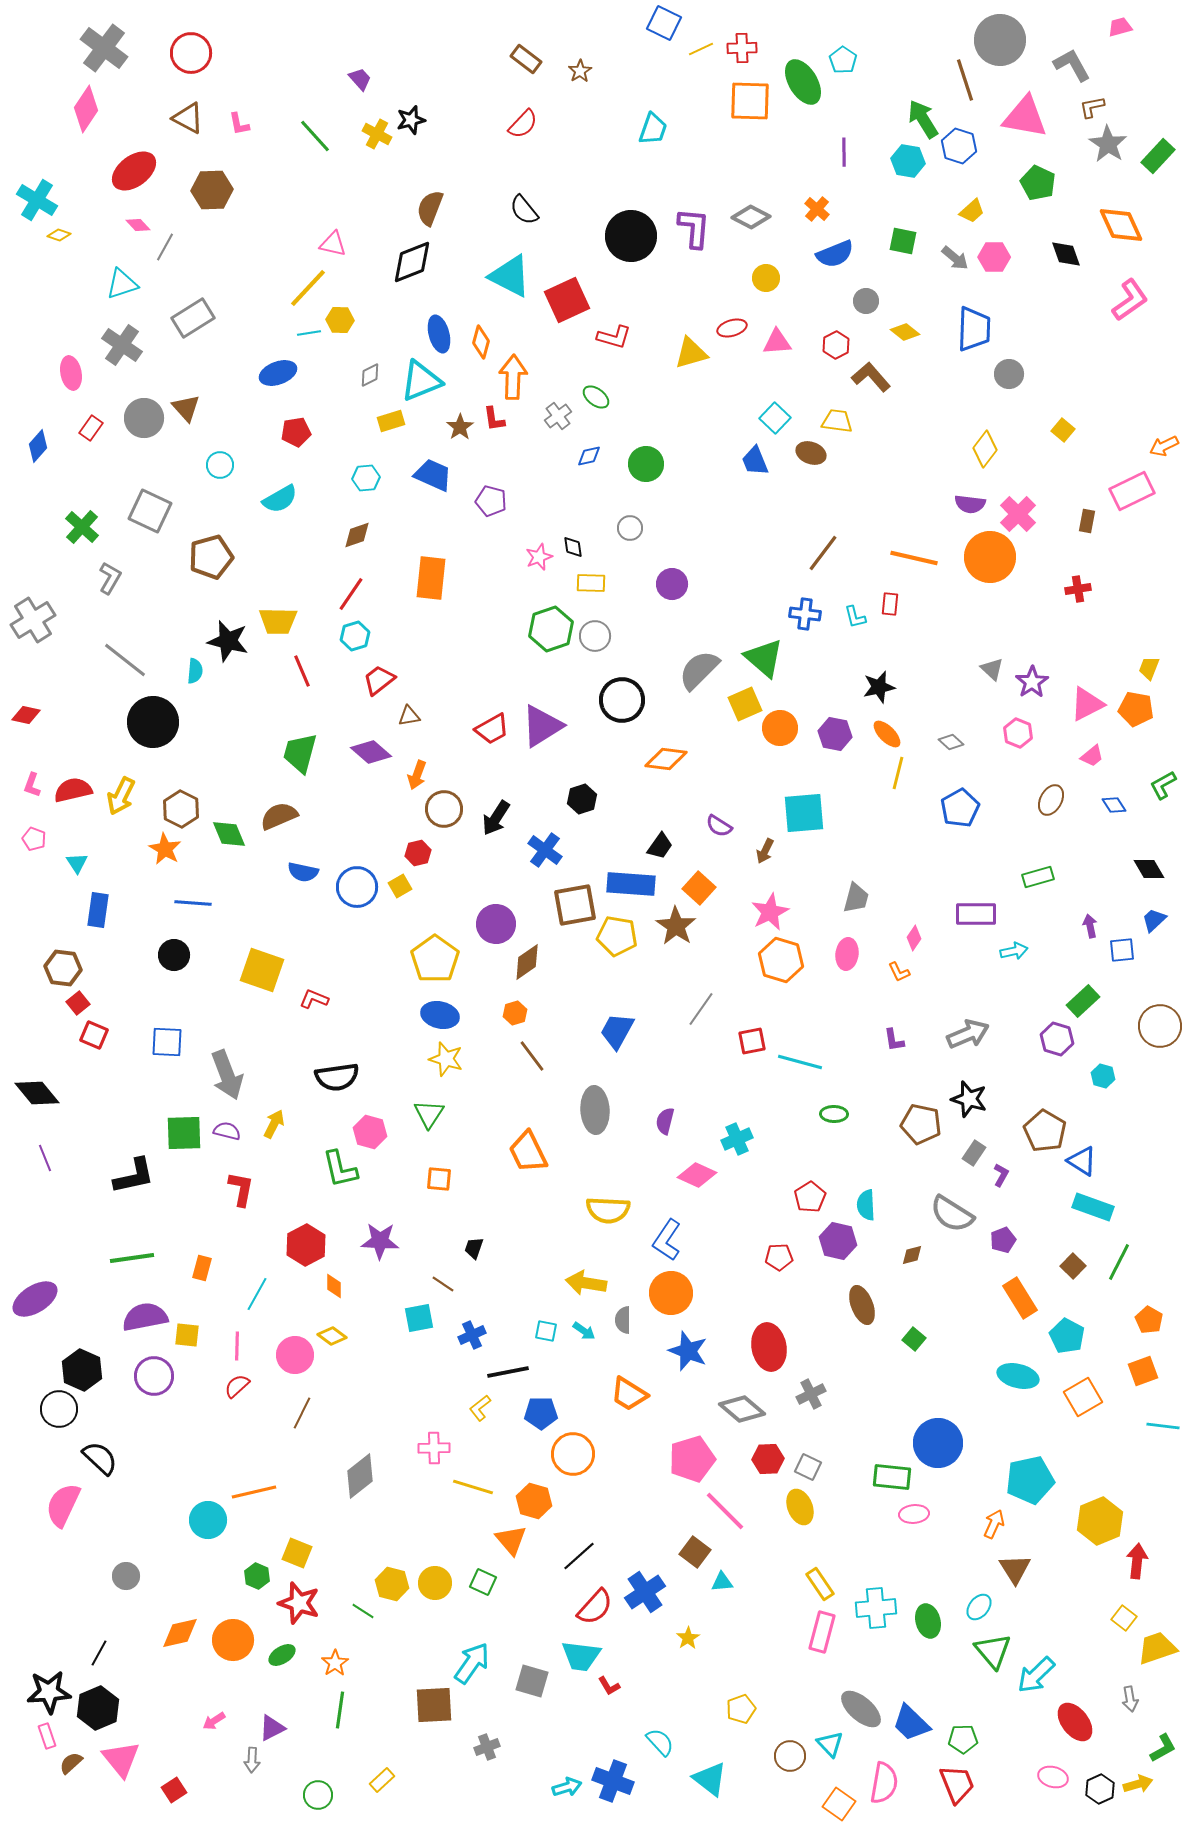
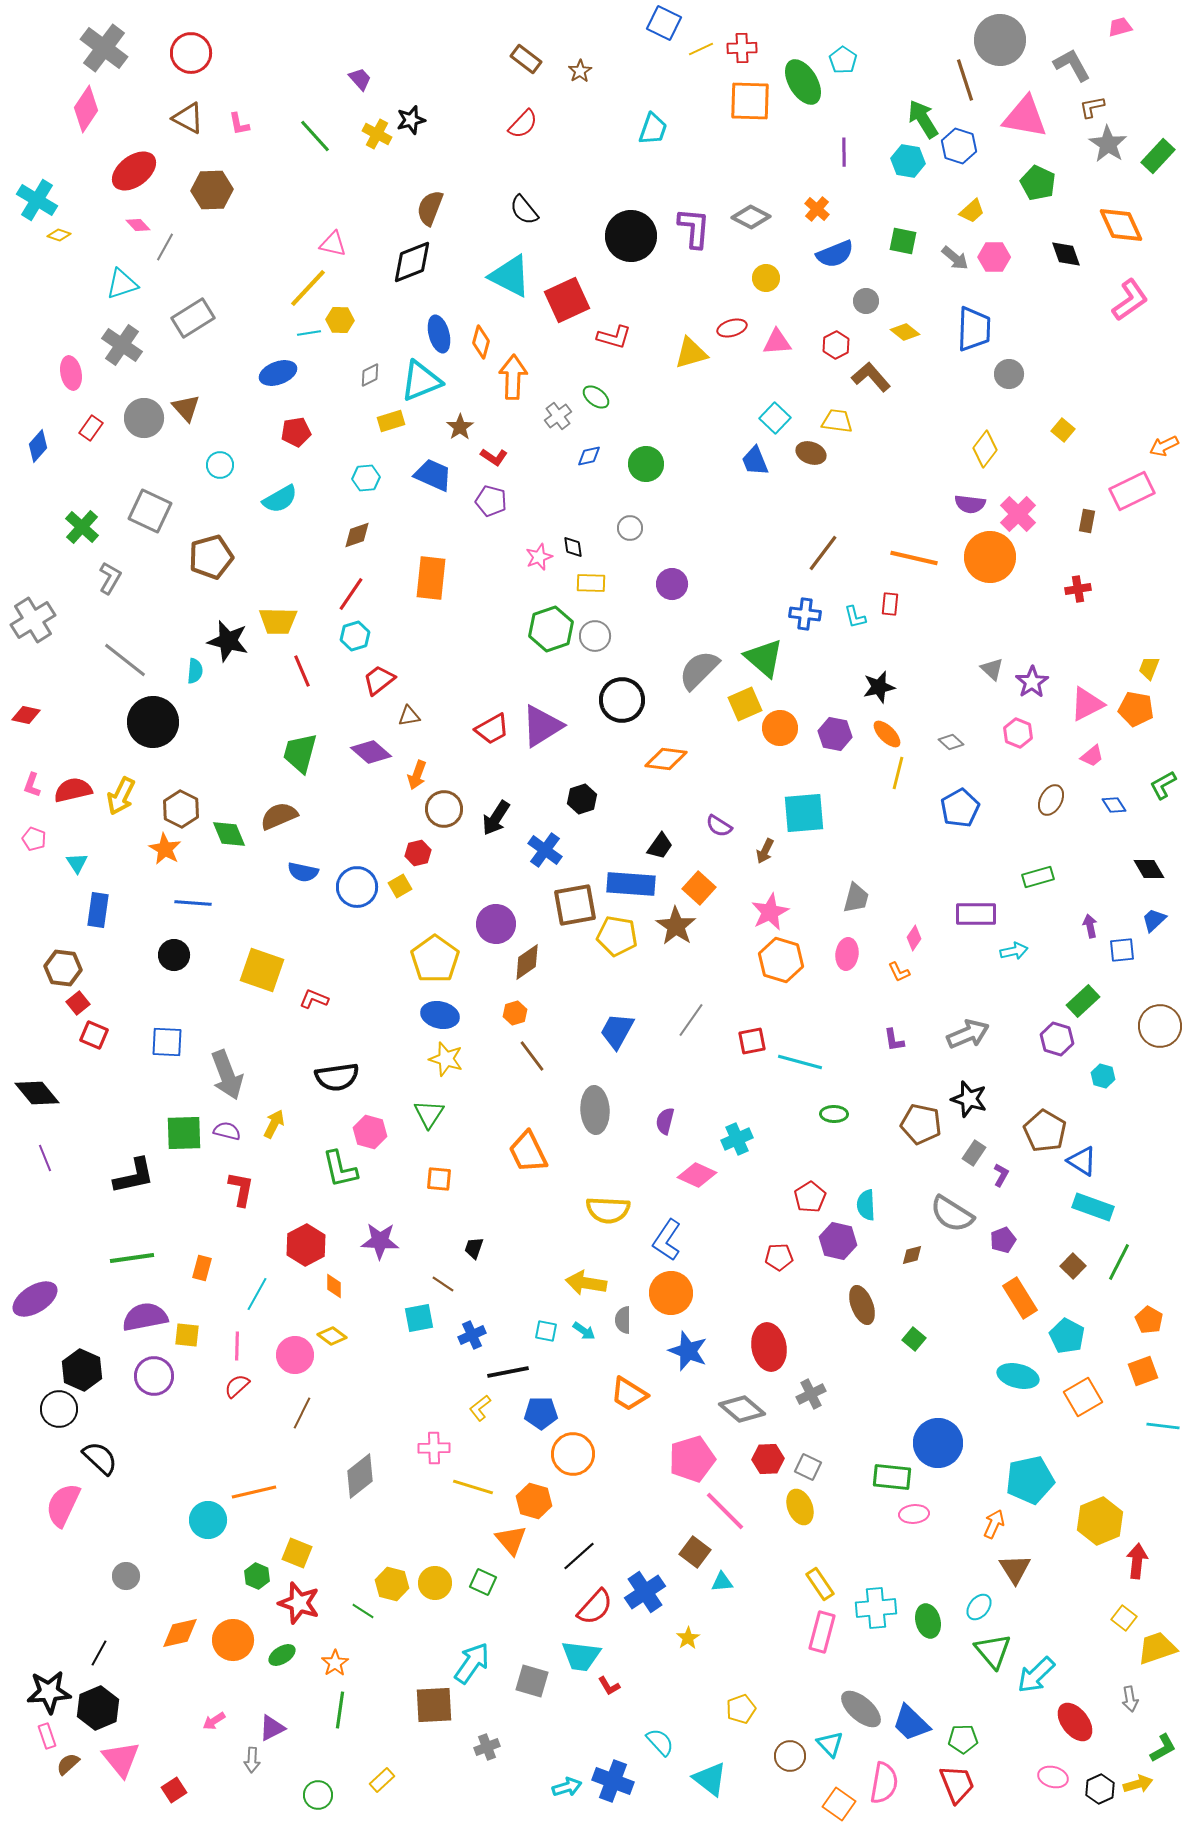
red L-shape at (494, 419): moved 38 px down; rotated 48 degrees counterclockwise
gray line at (701, 1009): moved 10 px left, 11 px down
brown semicircle at (71, 1763): moved 3 px left, 1 px down
